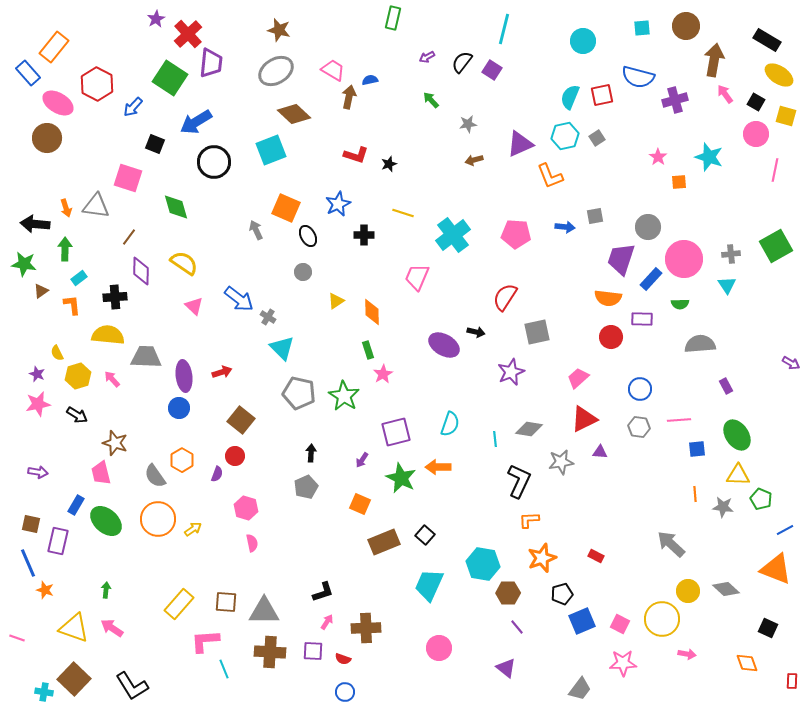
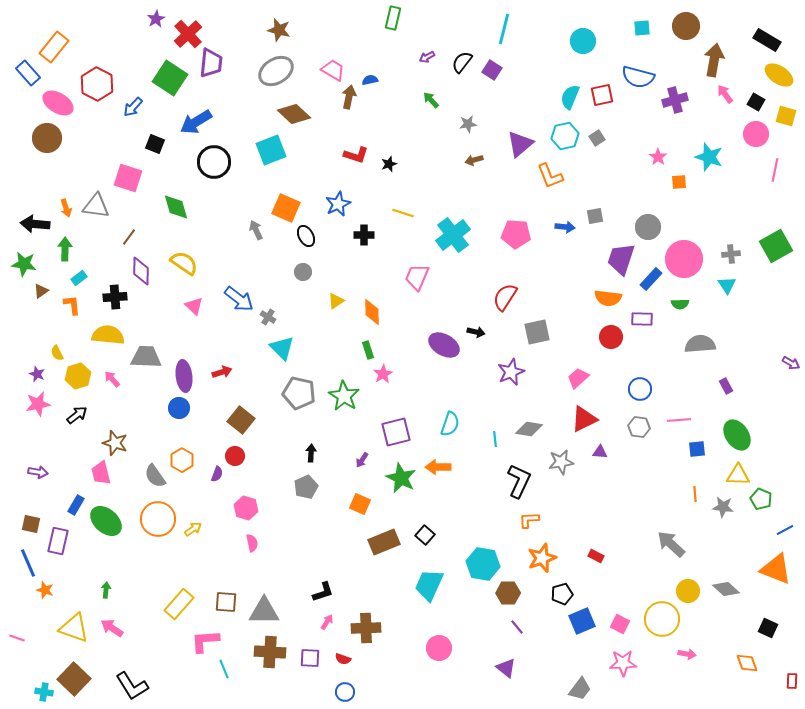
purple triangle at (520, 144): rotated 16 degrees counterclockwise
black ellipse at (308, 236): moved 2 px left
black arrow at (77, 415): rotated 70 degrees counterclockwise
purple square at (313, 651): moved 3 px left, 7 px down
